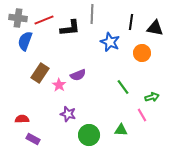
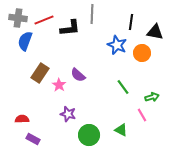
black triangle: moved 4 px down
blue star: moved 7 px right, 3 px down
purple semicircle: rotated 63 degrees clockwise
green triangle: rotated 24 degrees clockwise
